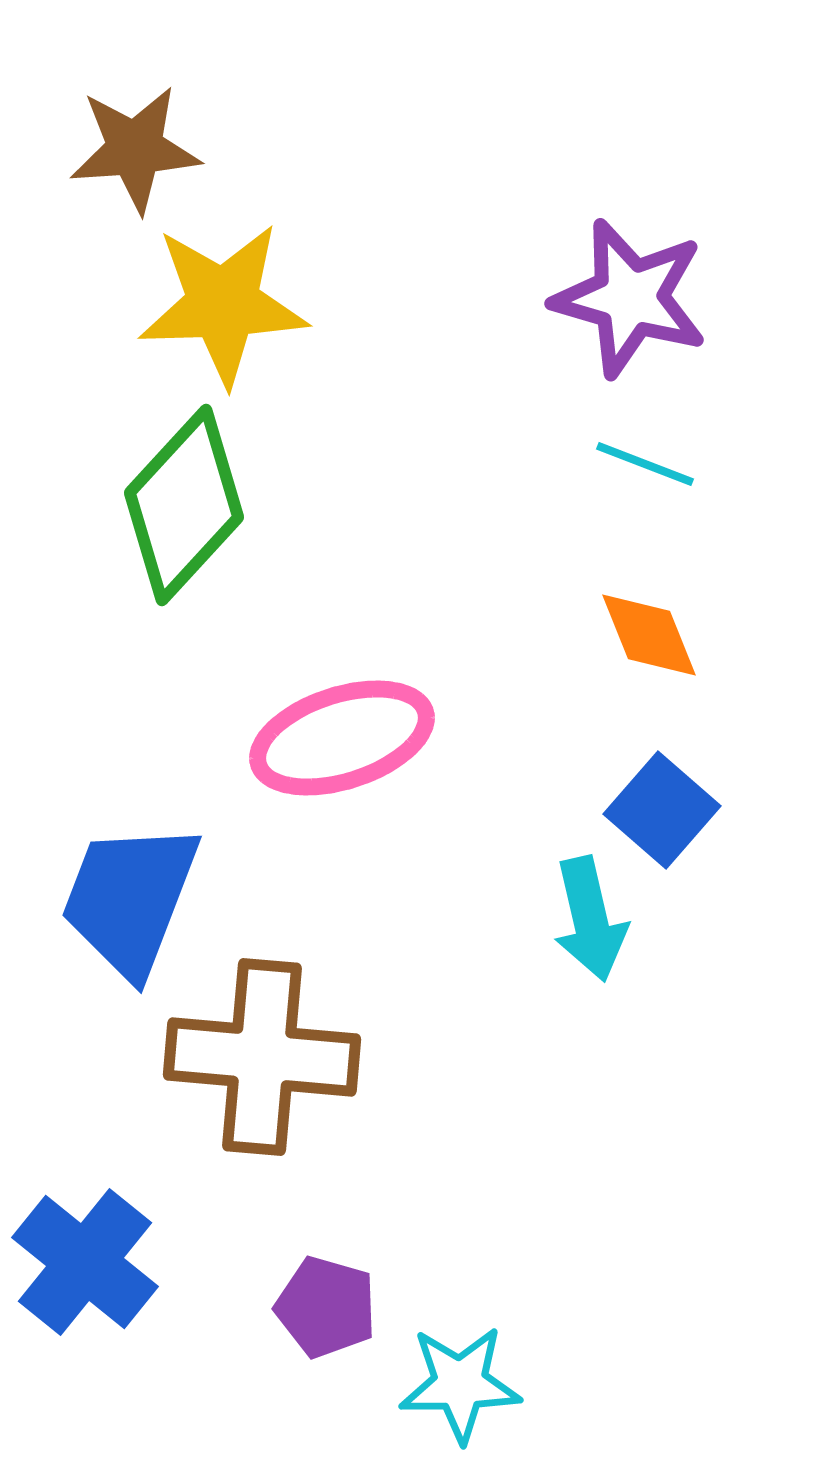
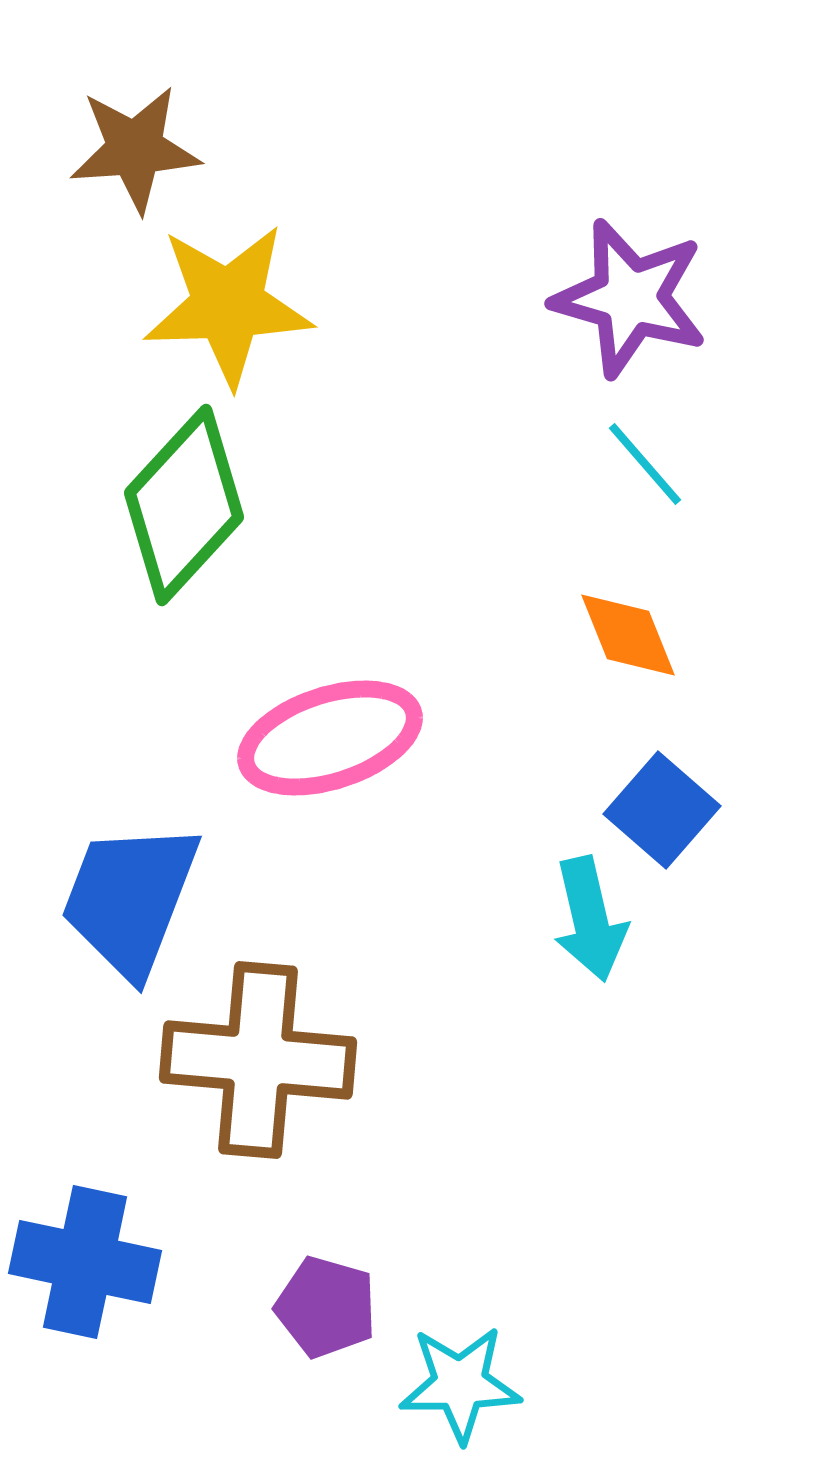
yellow star: moved 5 px right, 1 px down
cyan line: rotated 28 degrees clockwise
orange diamond: moved 21 px left
pink ellipse: moved 12 px left
brown cross: moved 4 px left, 3 px down
blue cross: rotated 27 degrees counterclockwise
